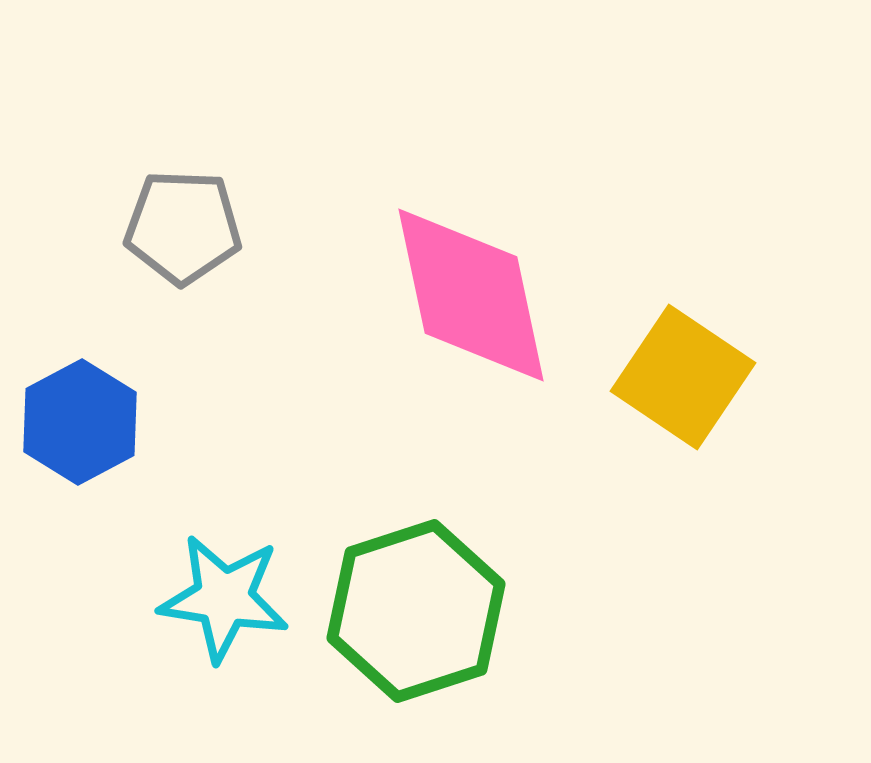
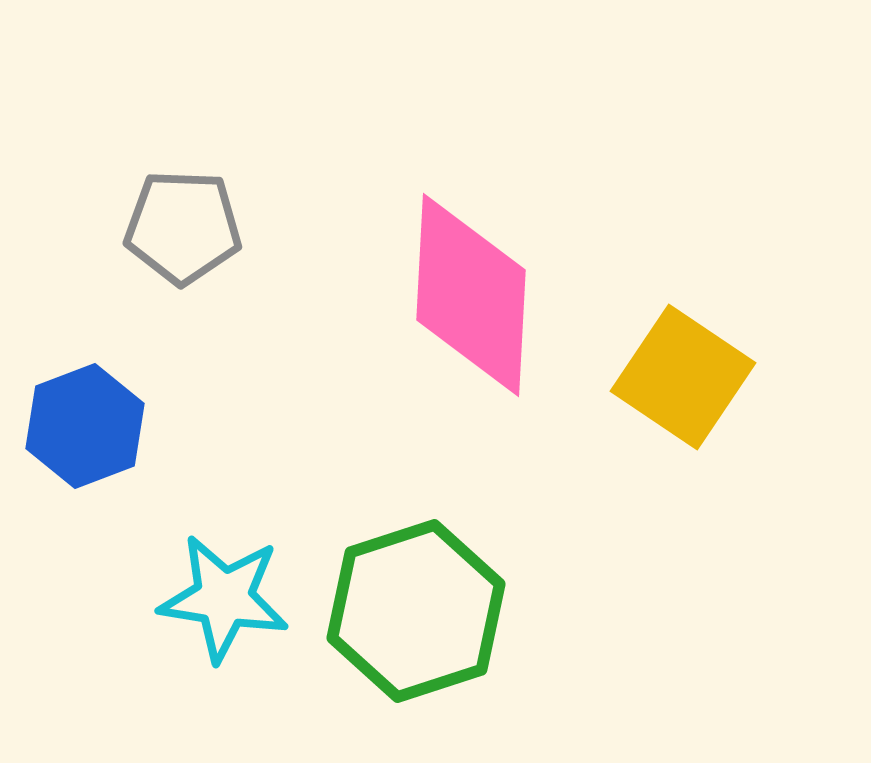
pink diamond: rotated 15 degrees clockwise
blue hexagon: moved 5 px right, 4 px down; rotated 7 degrees clockwise
